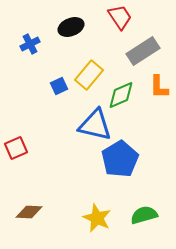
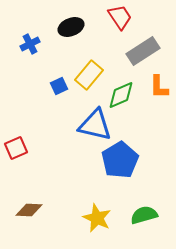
blue pentagon: moved 1 px down
brown diamond: moved 2 px up
